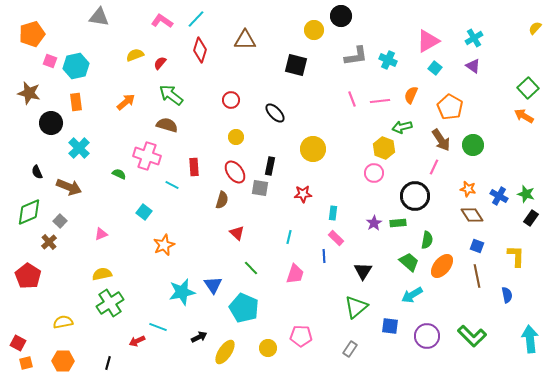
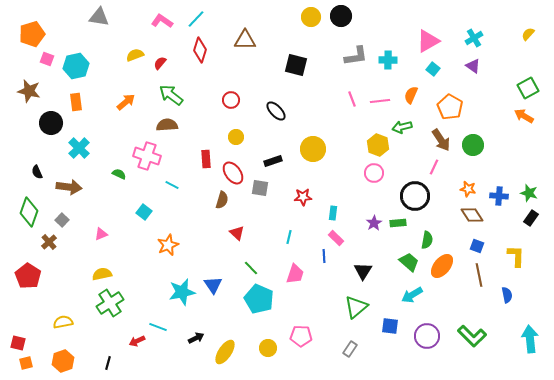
yellow semicircle at (535, 28): moved 7 px left, 6 px down
yellow circle at (314, 30): moved 3 px left, 13 px up
cyan cross at (388, 60): rotated 24 degrees counterclockwise
pink square at (50, 61): moved 3 px left, 2 px up
cyan square at (435, 68): moved 2 px left, 1 px down
green square at (528, 88): rotated 15 degrees clockwise
brown star at (29, 93): moved 2 px up
black ellipse at (275, 113): moved 1 px right, 2 px up
brown semicircle at (167, 125): rotated 20 degrees counterclockwise
yellow hexagon at (384, 148): moved 6 px left, 3 px up
black rectangle at (270, 166): moved 3 px right, 5 px up; rotated 60 degrees clockwise
red rectangle at (194, 167): moved 12 px right, 8 px up
red ellipse at (235, 172): moved 2 px left, 1 px down
brown arrow at (69, 187): rotated 15 degrees counterclockwise
red star at (303, 194): moved 3 px down
green star at (526, 194): moved 3 px right, 1 px up
blue cross at (499, 196): rotated 24 degrees counterclockwise
green diamond at (29, 212): rotated 48 degrees counterclockwise
gray square at (60, 221): moved 2 px right, 1 px up
orange star at (164, 245): moved 4 px right
brown line at (477, 276): moved 2 px right, 1 px up
cyan pentagon at (244, 308): moved 15 px right, 9 px up
black arrow at (199, 337): moved 3 px left, 1 px down
red square at (18, 343): rotated 14 degrees counterclockwise
orange hexagon at (63, 361): rotated 20 degrees counterclockwise
